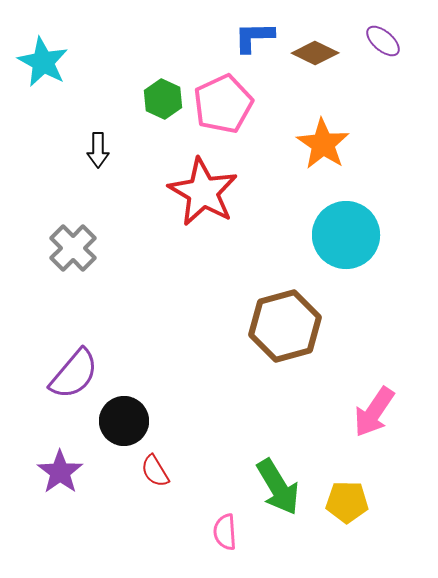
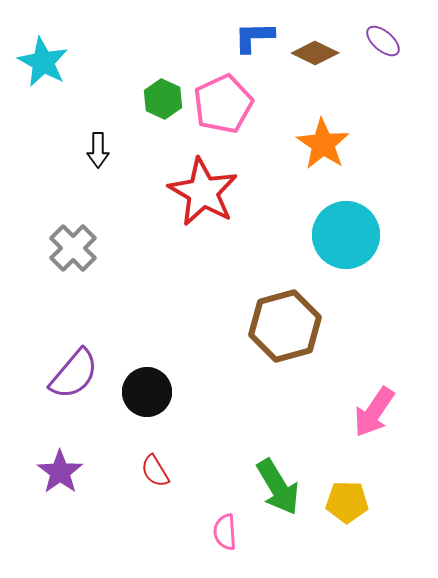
black circle: moved 23 px right, 29 px up
